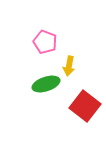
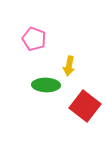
pink pentagon: moved 11 px left, 3 px up
green ellipse: moved 1 px down; rotated 20 degrees clockwise
